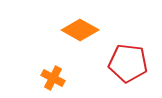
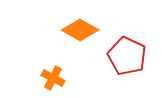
red pentagon: moved 1 px left, 7 px up; rotated 18 degrees clockwise
